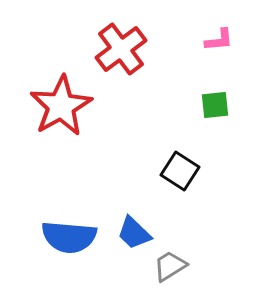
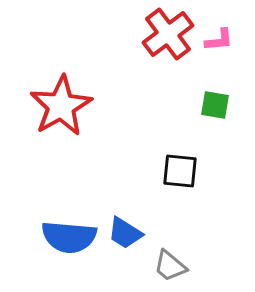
red cross: moved 47 px right, 15 px up
green square: rotated 16 degrees clockwise
black square: rotated 27 degrees counterclockwise
blue trapezoid: moved 9 px left; rotated 12 degrees counterclockwise
gray trapezoid: rotated 108 degrees counterclockwise
